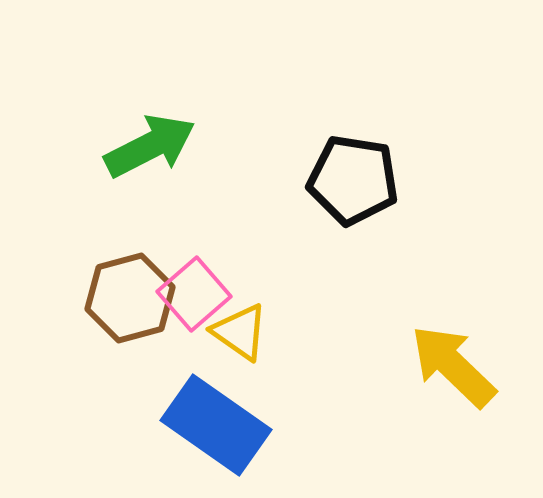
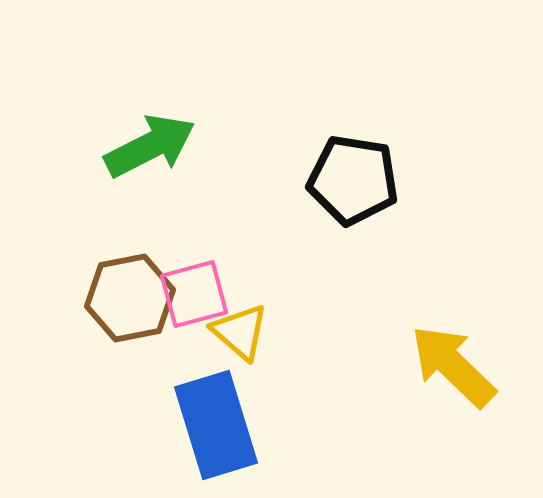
pink square: rotated 26 degrees clockwise
brown hexagon: rotated 4 degrees clockwise
yellow triangle: rotated 6 degrees clockwise
blue rectangle: rotated 38 degrees clockwise
